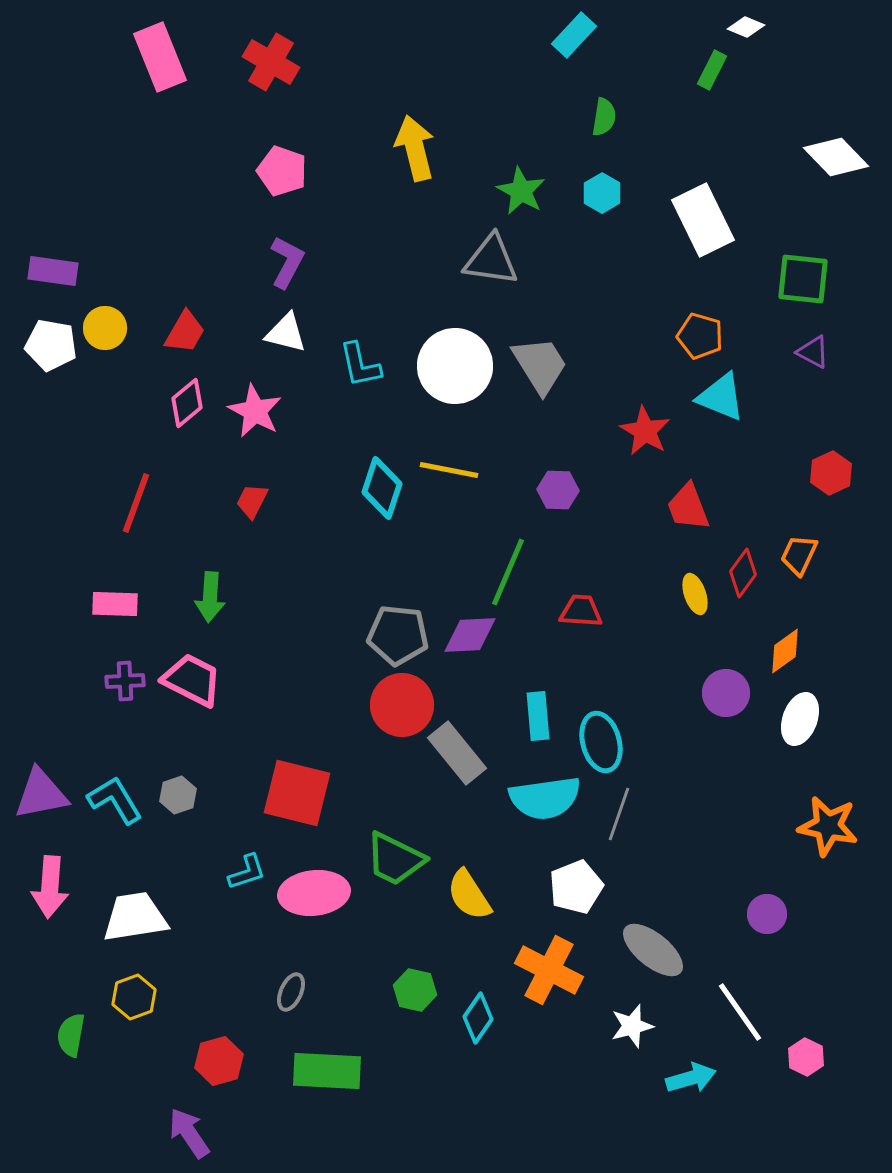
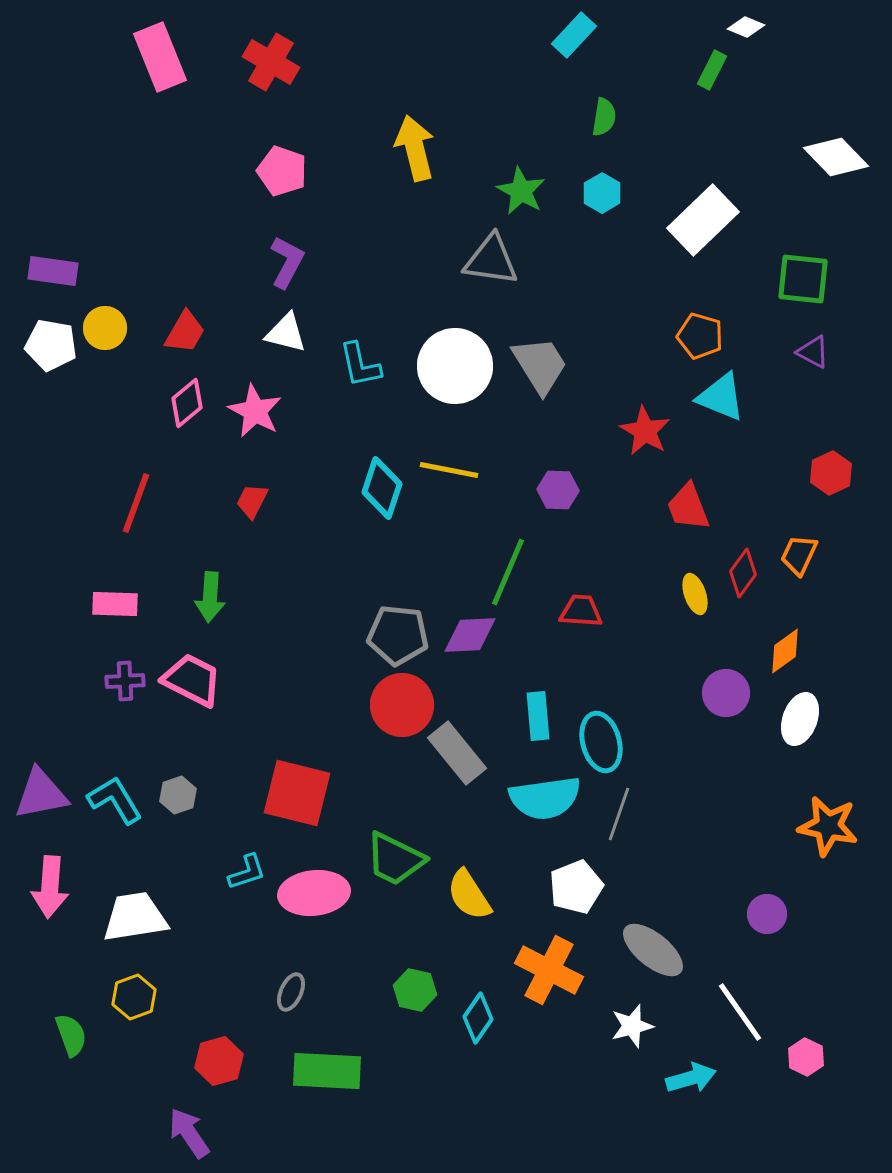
white rectangle at (703, 220): rotated 72 degrees clockwise
green semicircle at (71, 1035): rotated 150 degrees clockwise
